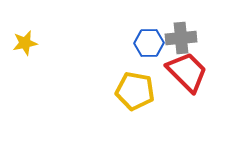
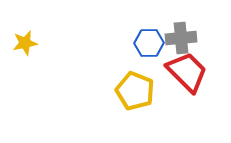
yellow pentagon: rotated 12 degrees clockwise
